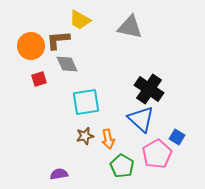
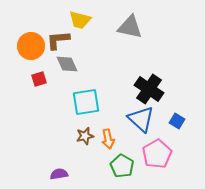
yellow trapezoid: rotated 15 degrees counterclockwise
blue square: moved 16 px up
